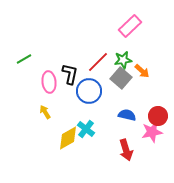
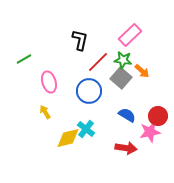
pink rectangle: moved 9 px down
green star: rotated 18 degrees clockwise
black L-shape: moved 10 px right, 34 px up
pink ellipse: rotated 10 degrees counterclockwise
blue semicircle: rotated 18 degrees clockwise
pink star: moved 2 px left
yellow diamond: rotated 15 degrees clockwise
red arrow: moved 2 px up; rotated 65 degrees counterclockwise
